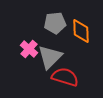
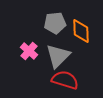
pink cross: moved 2 px down
gray triangle: moved 8 px right, 1 px up
red semicircle: moved 3 px down
